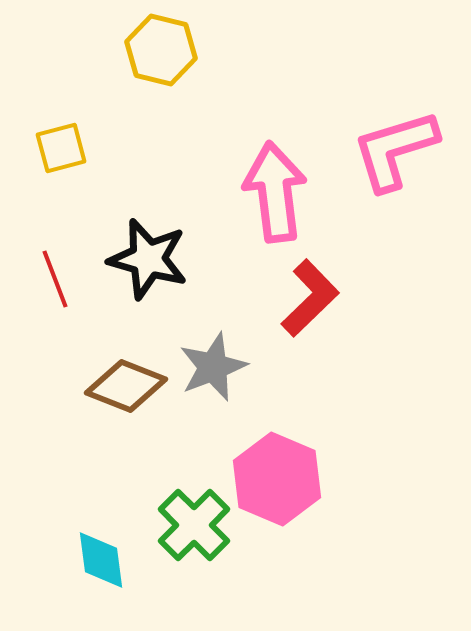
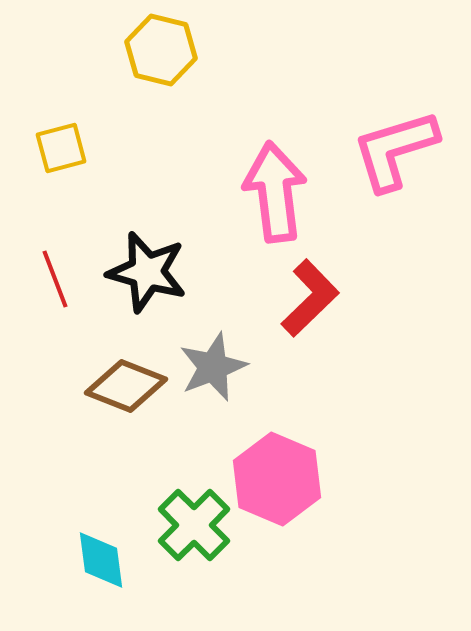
black star: moved 1 px left, 13 px down
